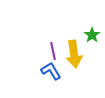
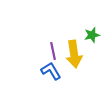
green star: rotated 21 degrees clockwise
